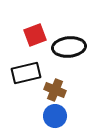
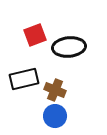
black rectangle: moved 2 px left, 6 px down
